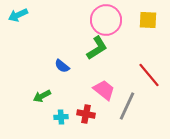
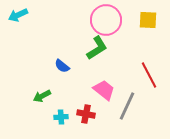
red line: rotated 12 degrees clockwise
